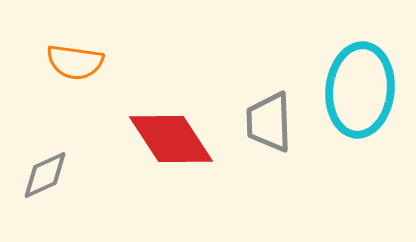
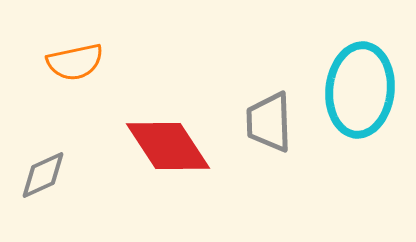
orange semicircle: rotated 20 degrees counterclockwise
red diamond: moved 3 px left, 7 px down
gray diamond: moved 2 px left
